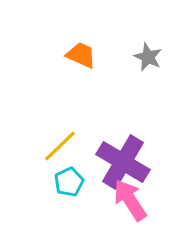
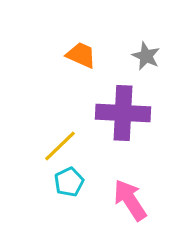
gray star: moved 2 px left, 1 px up
purple cross: moved 49 px up; rotated 28 degrees counterclockwise
